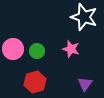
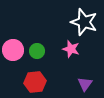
white star: moved 5 px down
pink circle: moved 1 px down
red hexagon: rotated 10 degrees clockwise
